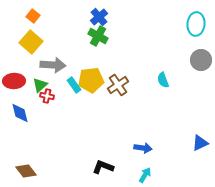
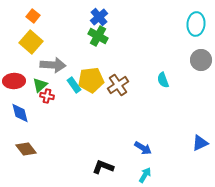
blue arrow: rotated 24 degrees clockwise
brown diamond: moved 22 px up
